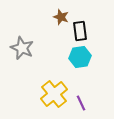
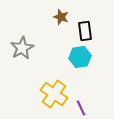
black rectangle: moved 5 px right
gray star: rotated 20 degrees clockwise
yellow cross: rotated 16 degrees counterclockwise
purple line: moved 5 px down
